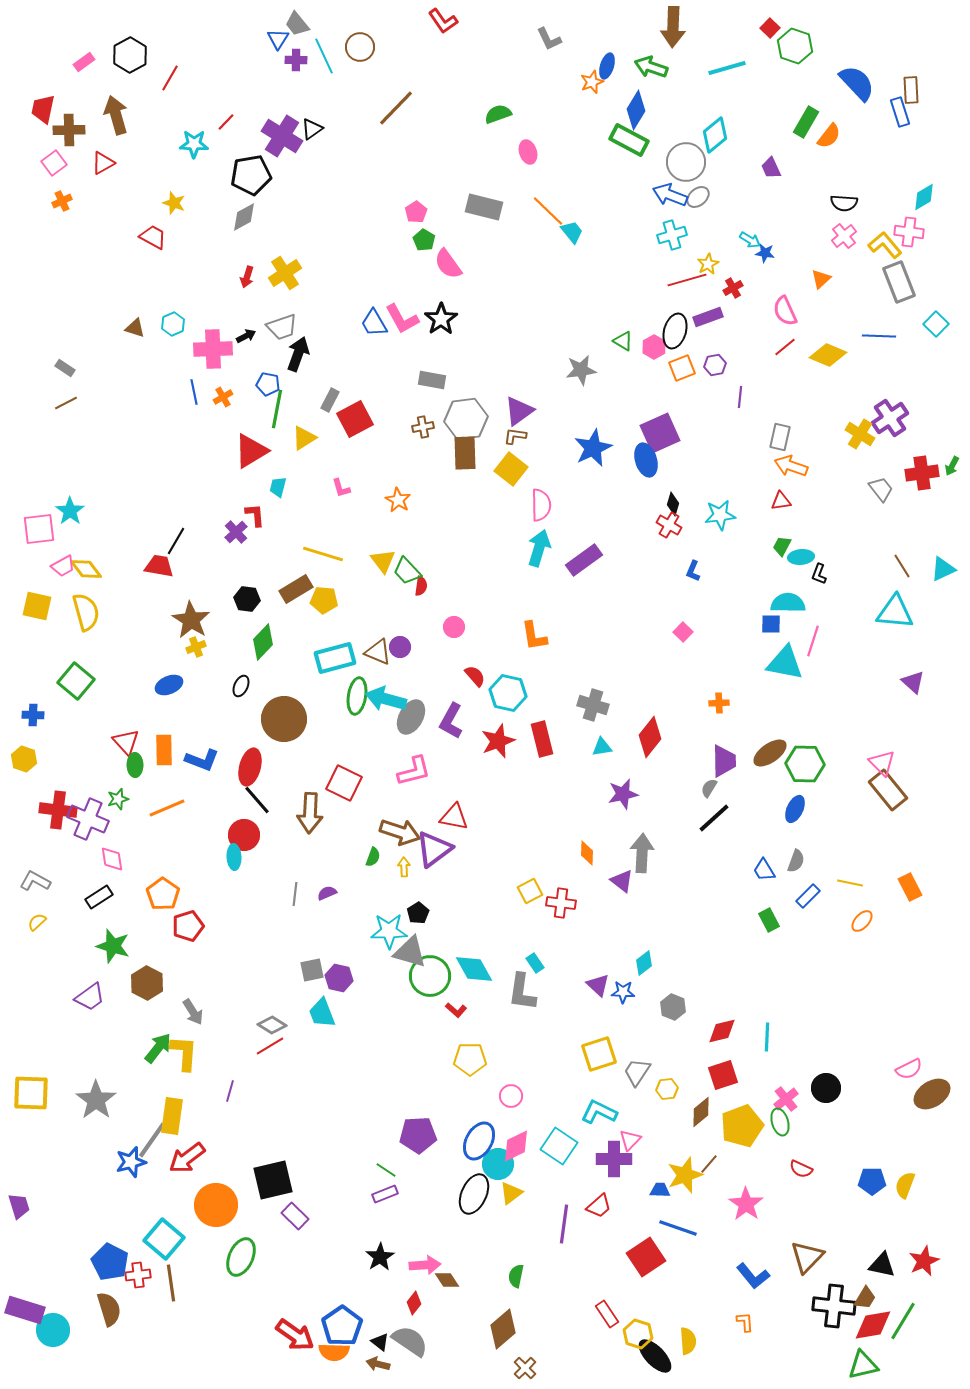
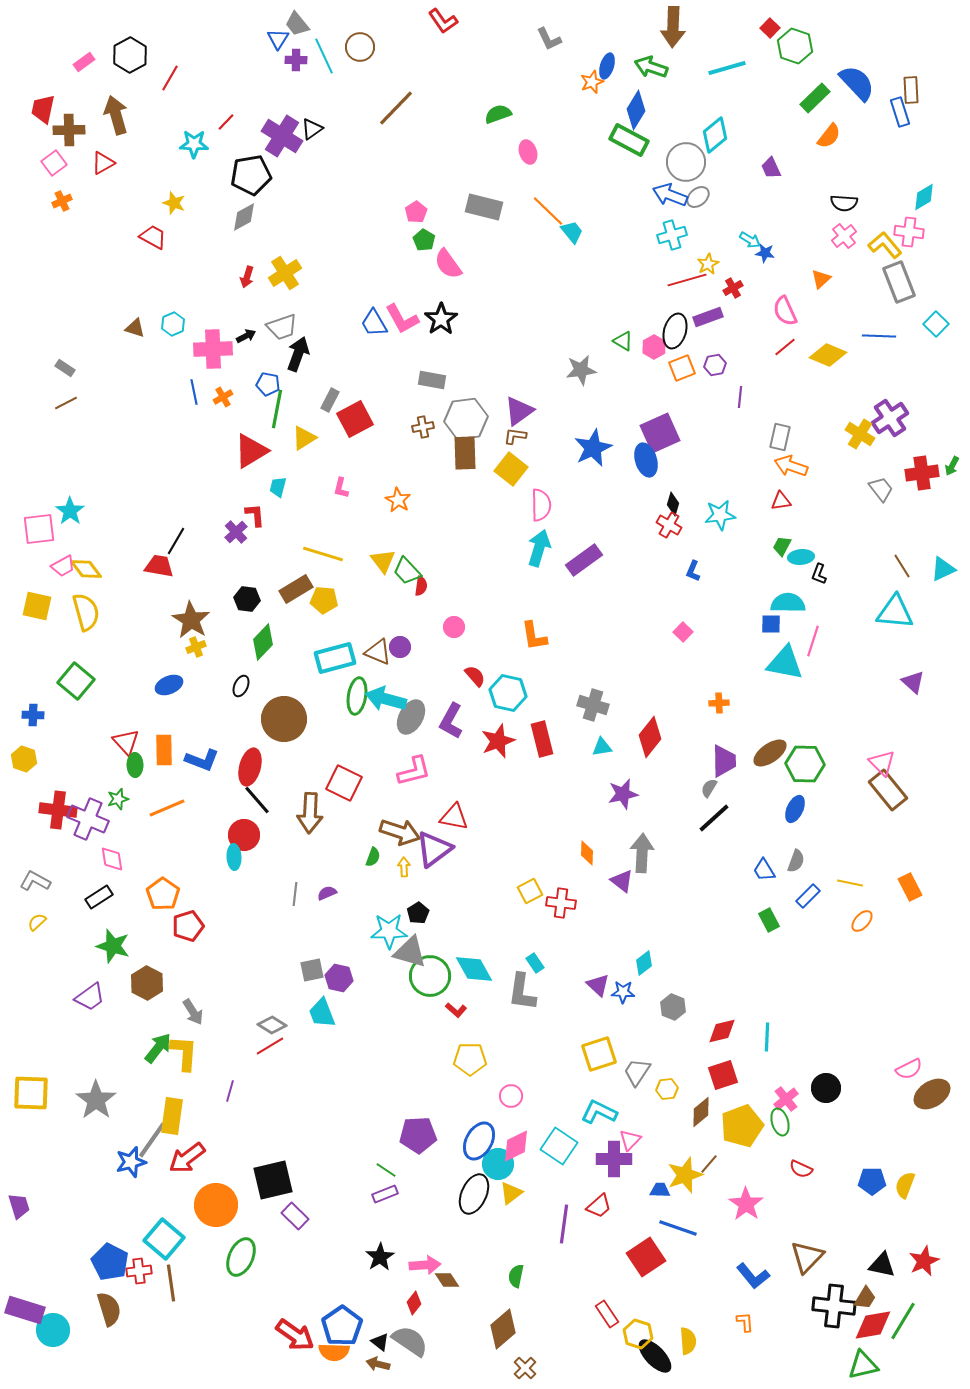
green rectangle at (806, 122): moved 9 px right, 24 px up; rotated 16 degrees clockwise
pink L-shape at (341, 488): rotated 30 degrees clockwise
red cross at (138, 1275): moved 1 px right, 4 px up
